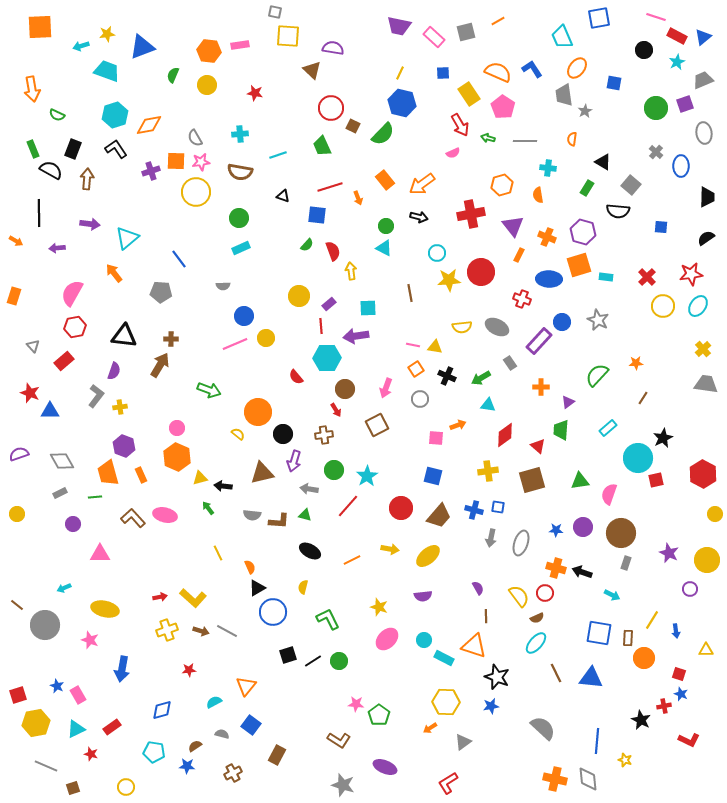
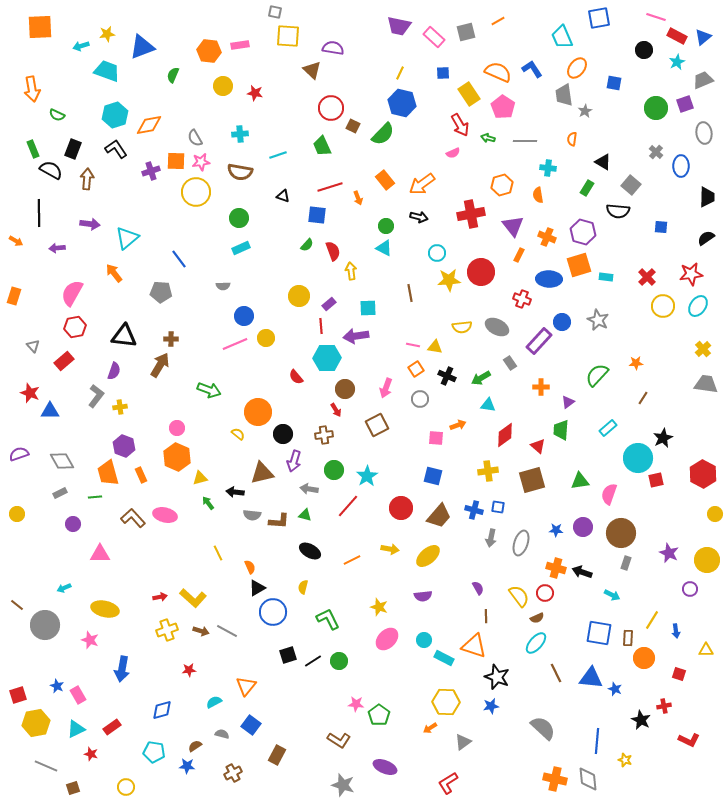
yellow circle at (207, 85): moved 16 px right, 1 px down
black arrow at (223, 486): moved 12 px right, 6 px down
green arrow at (208, 508): moved 5 px up
blue star at (681, 694): moved 66 px left, 5 px up
